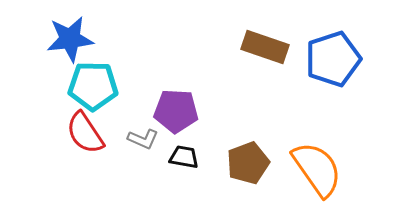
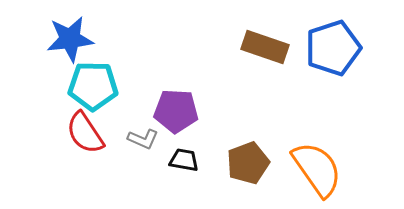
blue pentagon: moved 11 px up
black trapezoid: moved 3 px down
